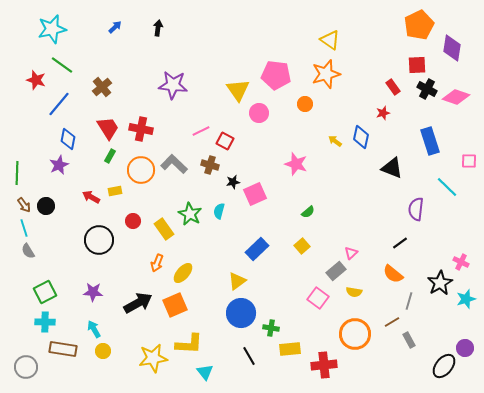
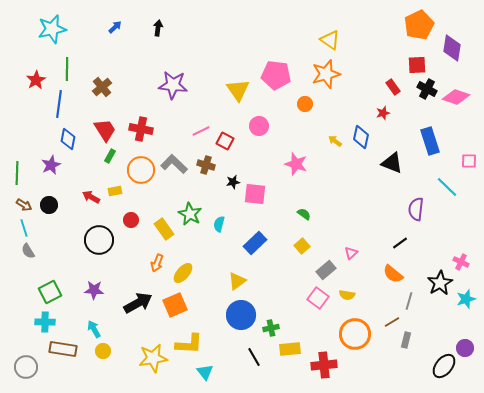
green line at (62, 65): moved 5 px right, 4 px down; rotated 55 degrees clockwise
red star at (36, 80): rotated 24 degrees clockwise
blue line at (59, 104): rotated 32 degrees counterclockwise
pink circle at (259, 113): moved 13 px down
red trapezoid at (108, 128): moved 3 px left, 2 px down
purple star at (59, 165): moved 8 px left
brown cross at (210, 165): moved 4 px left
black triangle at (392, 168): moved 5 px up
pink square at (255, 194): rotated 30 degrees clockwise
brown arrow at (24, 205): rotated 21 degrees counterclockwise
black circle at (46, 206): moved 3 px right, 1 px up
cyan semicircle at (219, 211): moved 13 px down
green semicircle at (308, 212): moved 4 px left, 2 px down; rotated 104 degrees counterclockwise
red circle at (133, 221): moved 2 px left, 1 px up
blue rectangle at (257, 249): moved 2 px left, 6 px up
gray rectangle at (336, 271): moved 10 px left, 1 px up
green square at (45, 292): moved 5 px right
purple star at (93, 292): moved 1 px right, 2 px up
yellow semicircle at (354, 292): moved 7 px left, 3 px down
blue circle at (241, 313): moved 2 px down
green cross at (271, 328): rotated 21 degrees counterclockwise
gray rectangle at (409, 340): moved 3 px left; rotated 42 degrees clockwise
black line at (249, 356): moved 5 px right, 1 px down
